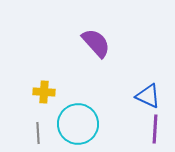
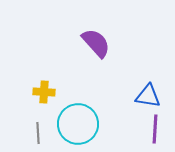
blue triangle: rotated 16 degrees counterclockwise
